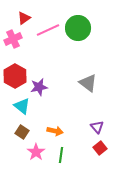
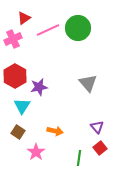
gray triangle: rotated 12 degrees clockwise
cyan triangle: rotated 24 degrees clockwise
brown square: moved 4 px left
green line: moved 18 px right, 3 px down
